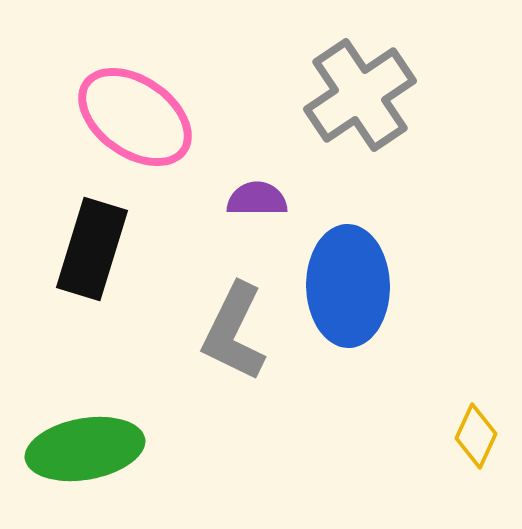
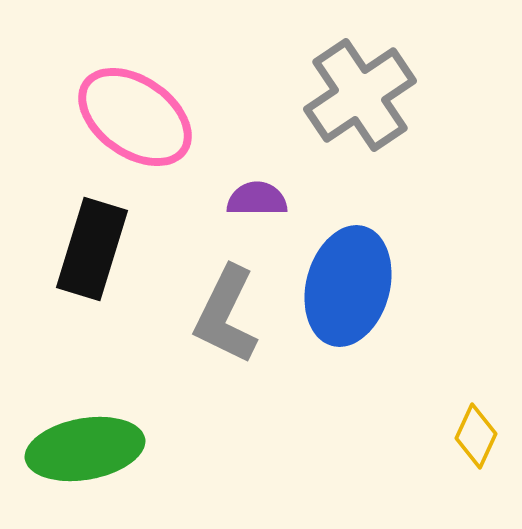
blue ellipse: rotated 16 degrees clockwise
gray L-shape: moved 8 px left, 17 px up
